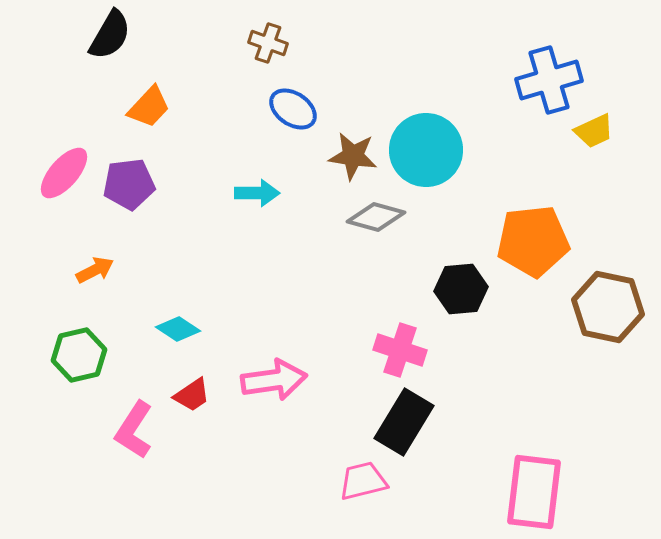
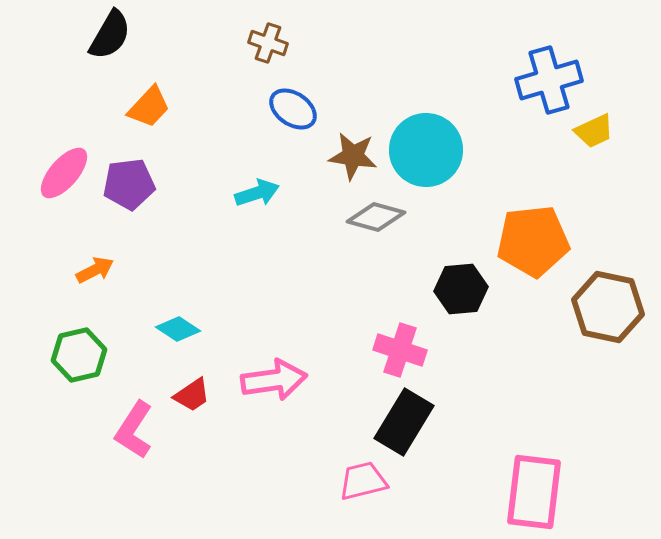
cyan arrow: rotated 18 degrees counterclockwise
